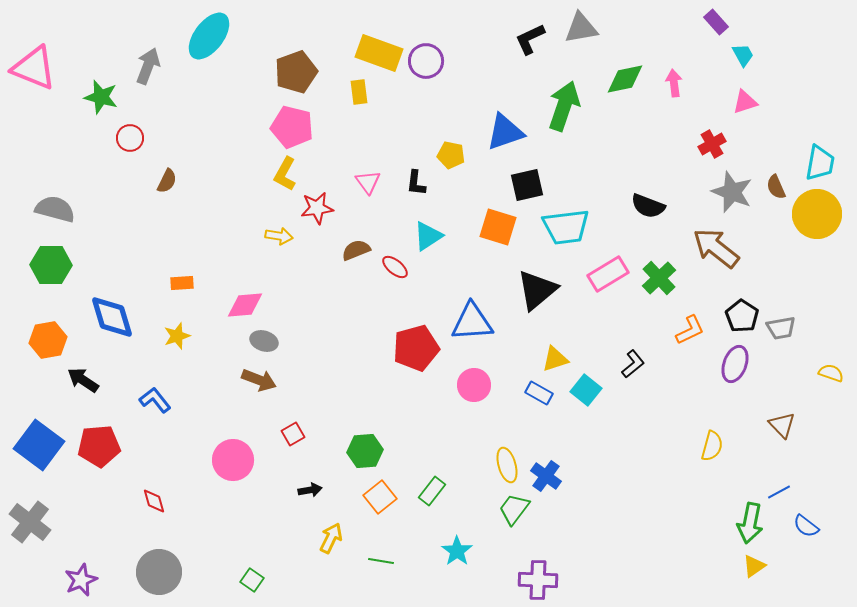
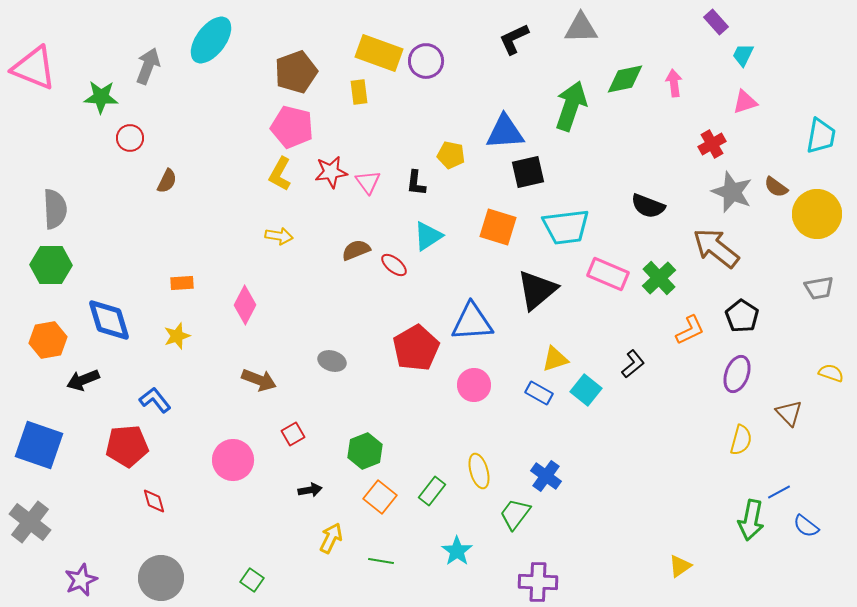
gray triangle at (581, 28): rotated 9 degrees clockwise
cyan ellipse at (209, 36): moved 2 px right, 4 px down
black L-shape at (530, 39): moved 16 px left
cyan trapezoid at (743, 55): rotated 125 degrees counterclockwise
green star at (101, 97): rotated 12 degrees counterclockwise
green arrow at (564, 106): moved 7 px right
blue triangle at (505, 132): rotated 15 degrees clockwise
cyan trapezoid at (820, 163): moved 1 px right, 27 px up
yellow L-shape at (285, 174): moved 5 px left
black square at (527, 185): moved 1 px right, 13 px up
brown semicircle at (776, 187): rotated 30 degrees counterclockwise
red star at (317, 208): moved 14 px right, 36 px up
gray semicircle at (55, 209): rotated 72 degrees clockwise
red ellipse at (395, 267): moved 1 px left, 2 px up
pink rectangle at (608, 274): rotated 54 degrees clockwise
pink diamond at (245, 305): rotated 57 degrees counterclockwise
blue diamond at (112, 317): moved 3 px left, 3 px down
gray trapezoid at (781, 328): moved 38 px right, 40 px up
gray ellipse at (264, 341): moved 68 px right, 20 px down
red pentagon at (416, 348): rotated 15 degrees counterclockwise
purple ellipse at (735, 364): moved 2 px right, 10 px down
black arrow at (83, 380): rotated 56 degrees counterclockwise
brown triangle at (782, 425): moved 7 px right, 12 px up
blue square at (39, 445): rotated 18 degrees counterclockwise
red pentagon at (99, 446): moved 28 px right
yellow semicircle at (712, 446): moved 29 px right, 6 px up
green hexagon at (365, 451): rotated 16 degrees counterclockwise
yellow ellipse at (507, 465): moved 28 px left, 6 px down
orange square at (380, 497): rotated 12 degrees counterclockwise
green trapezoid at (514, 509): moved 1 px right, 5 px down
green arrow at (750, 523): moved 1 px right, 3 px up
yellow triangle at (754, 566): moved 74 px left
gray circle at (159, 572): moved 2 px right, 6 px down
purple cross at (538, 580): moved 2 px down
